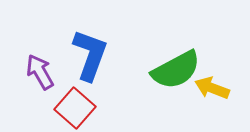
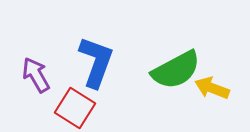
blue L-shape: moved 6 px right, 7 px down
purple arrow: moved 4 px left, 3 px down
red square: rotated 9 degrees counterclockwise
